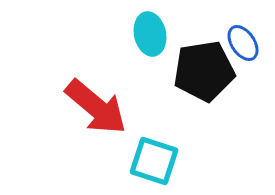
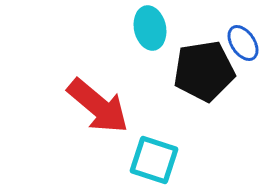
cyan ellipse: moved 6 px up
red arrow: moved 2 px right, 1 px up
cyan square: moved 1 px up
